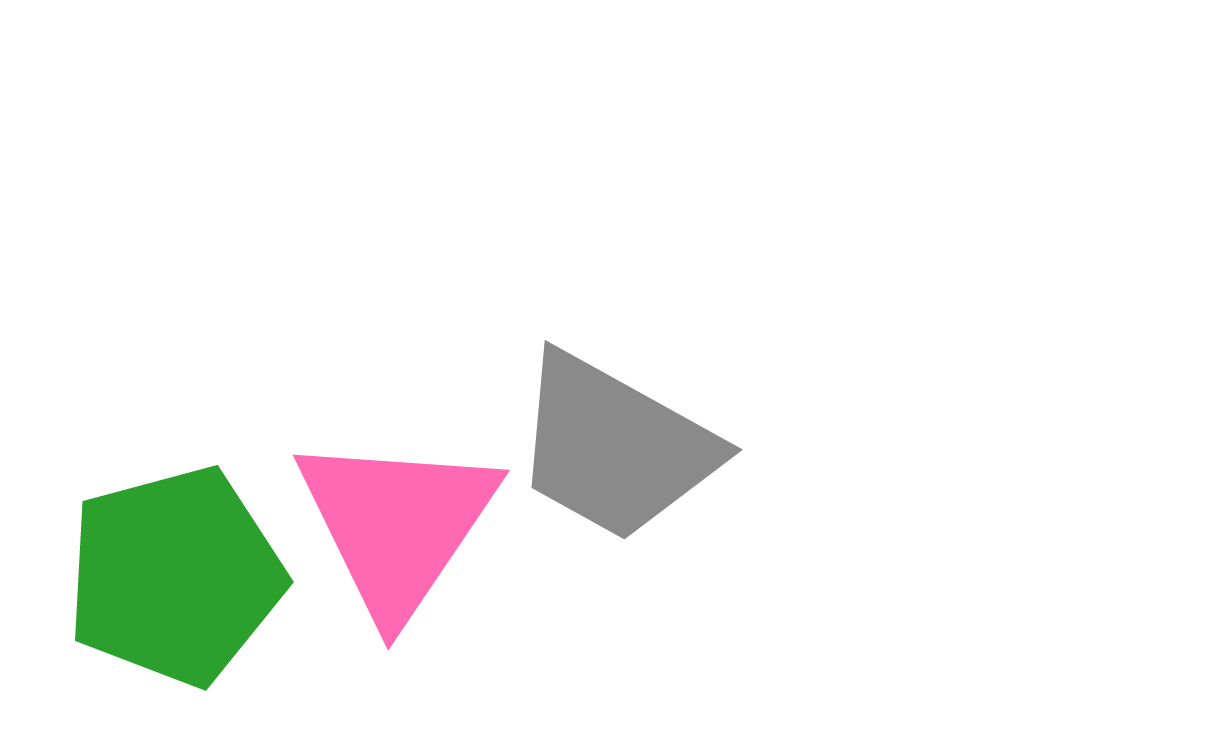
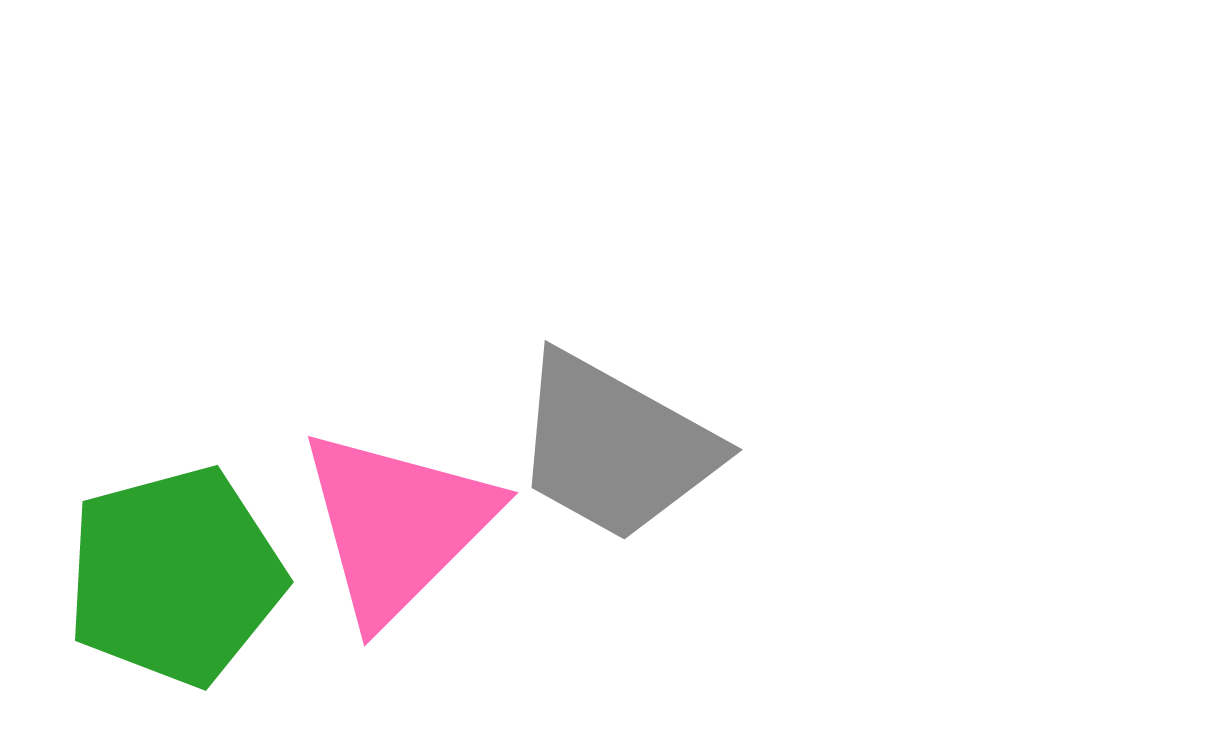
pink triangle: rotated 11 degrees clockwise
